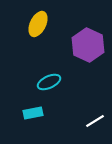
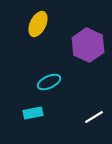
white line: moved 1 px left, 4 px up
